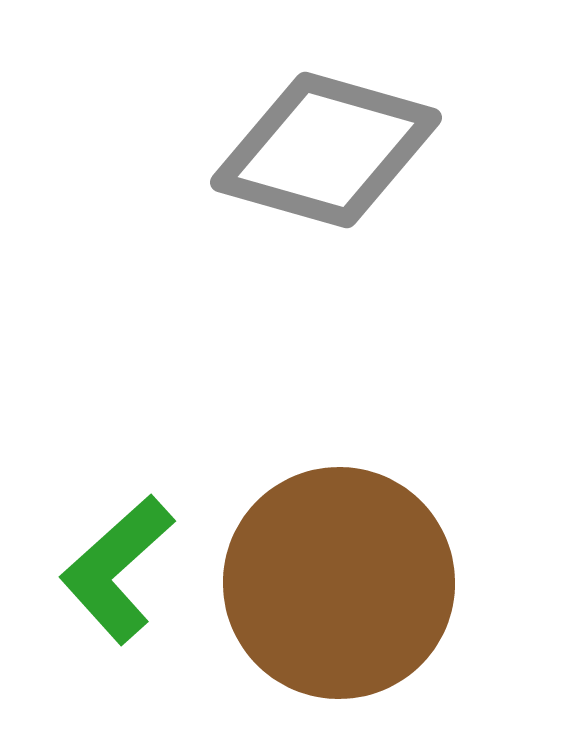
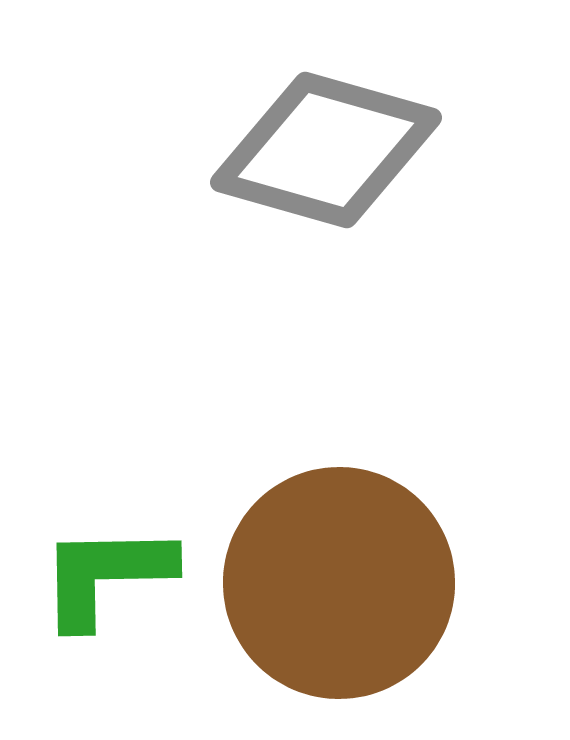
green L-shape: moved 11 px left, 6 px down; rotated 41 degrees clockwise
